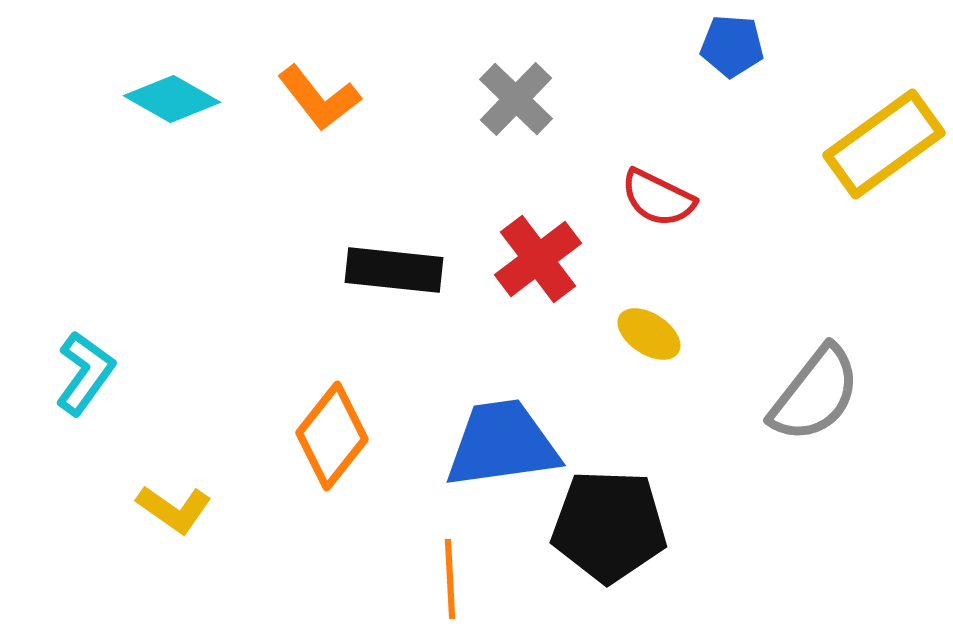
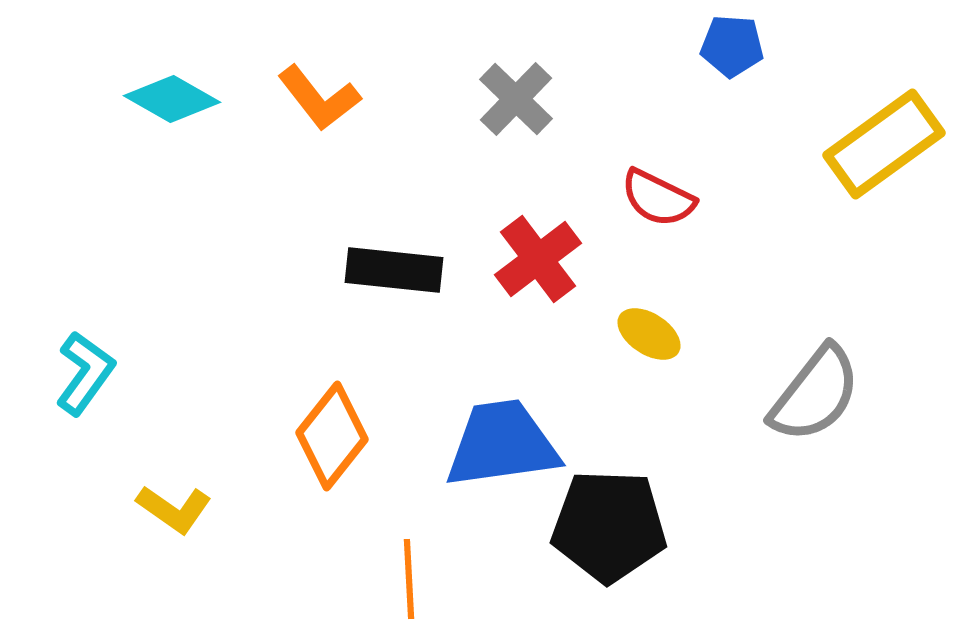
orange line: moved 41 px left
